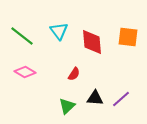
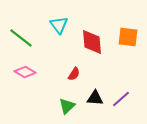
cyan triangle: moved 6 px up
green line: moved 1 px left, 2 px down
